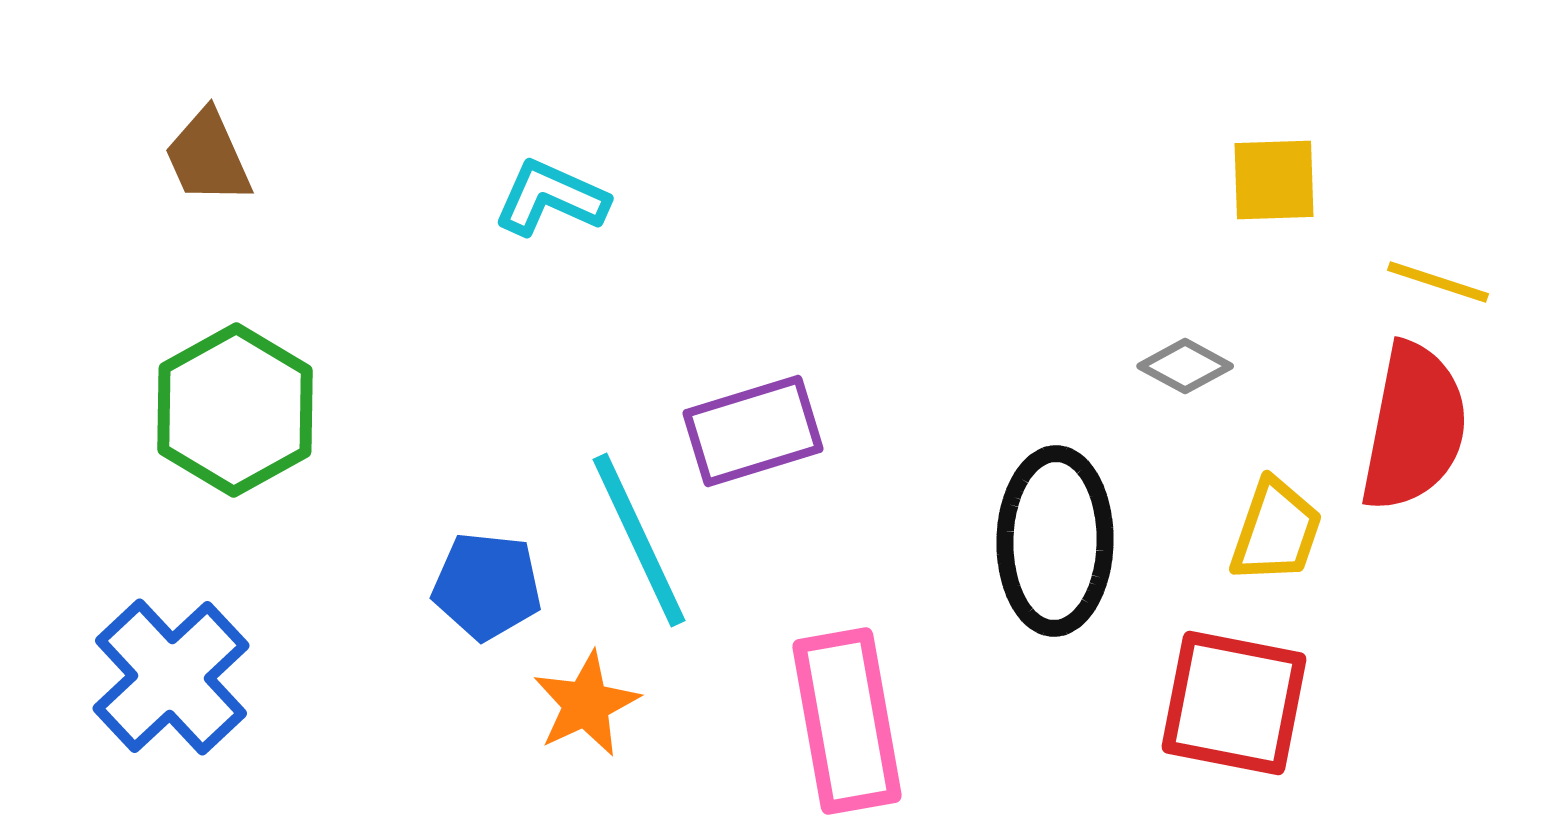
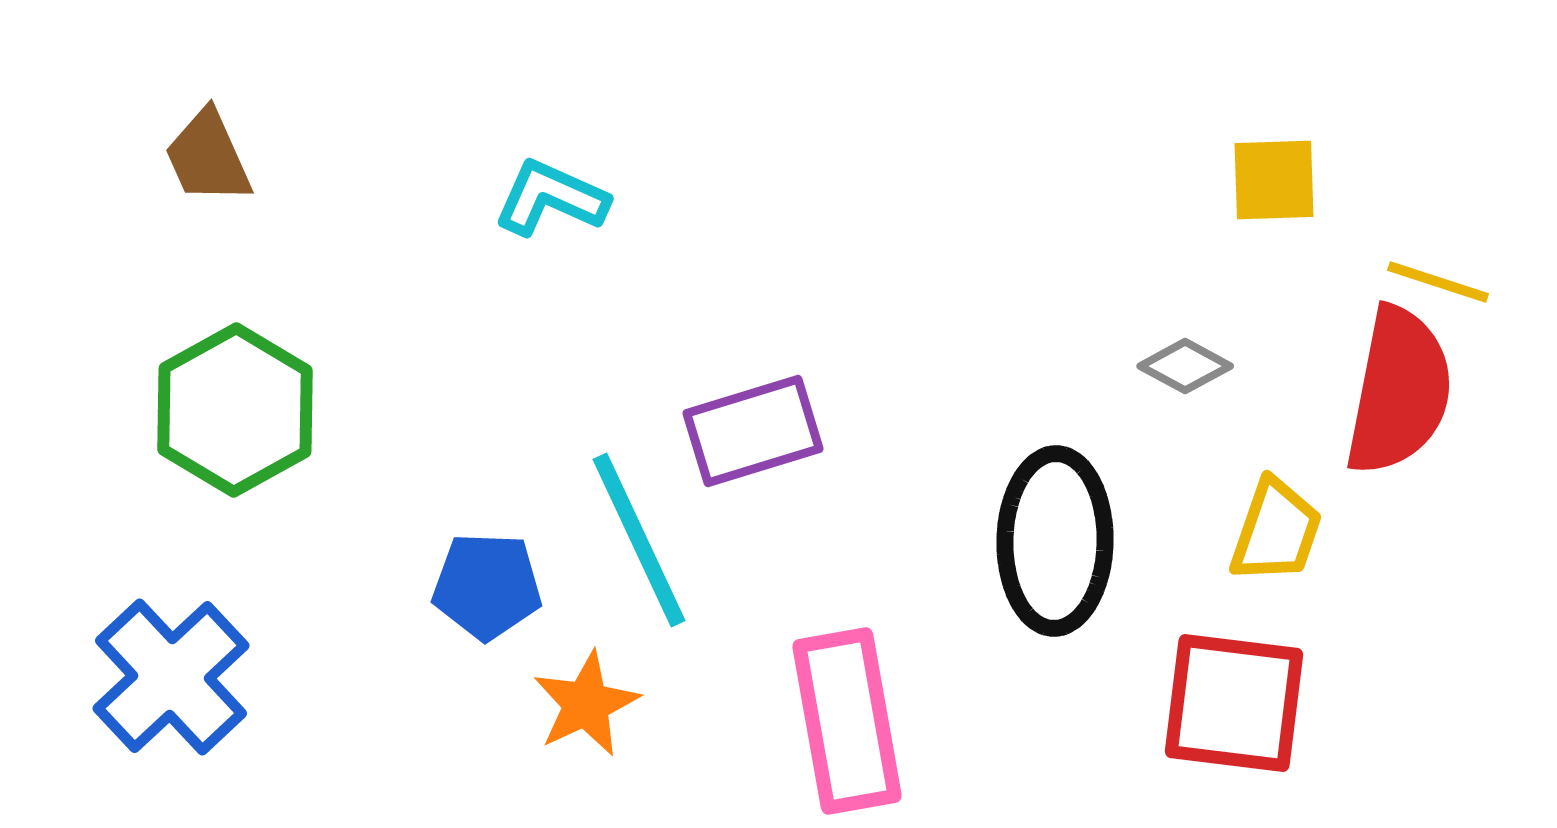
red semicircle: moved 15 px left, 36 px up
blue pentagon: rotated 4 degrees counterclockwise
red square: rotated 4 degrees counterclockwise
